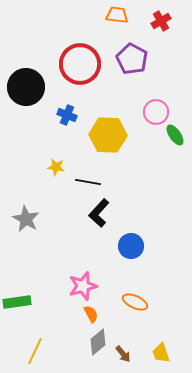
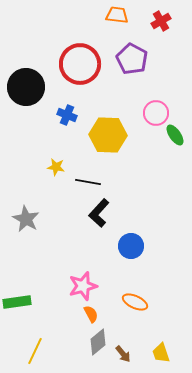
pink circle: moved 1 px down
